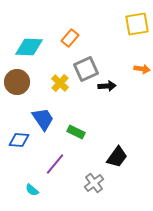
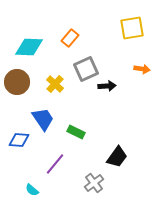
yellow square: moved 5 px left, 4 px down
yellow cross: moved 5 px left, 1 px down
